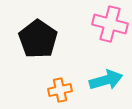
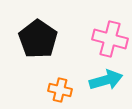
pink cross: moved 15 px down
orange cross: rotated 25 degrees clockwise
